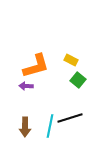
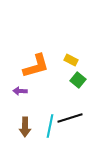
purple arrow: moved 6 px left, 5 px down
